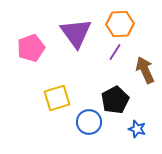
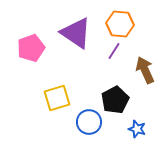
orange hexagon: rotated 8 degrees clockwise
purple triangle: rotated 20 degrees counterclockwise
purple line: moved 1 px left, 1 px up
